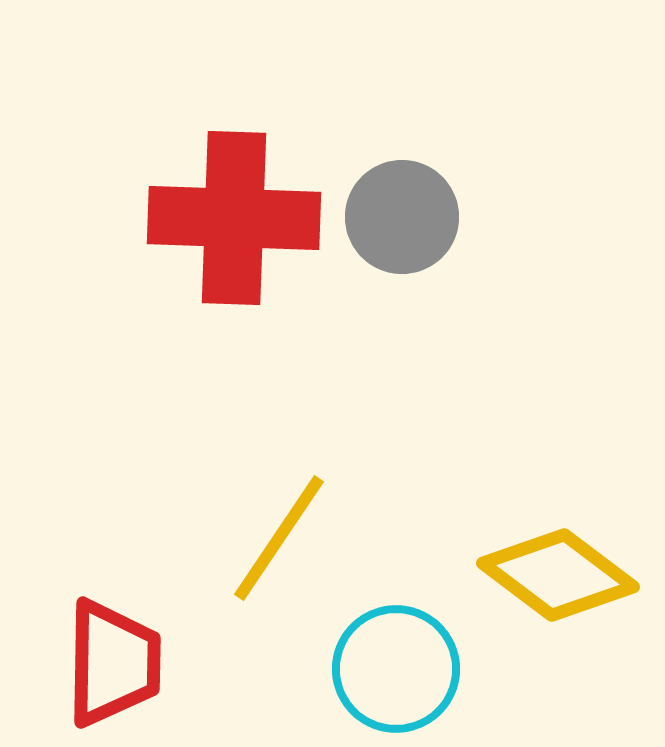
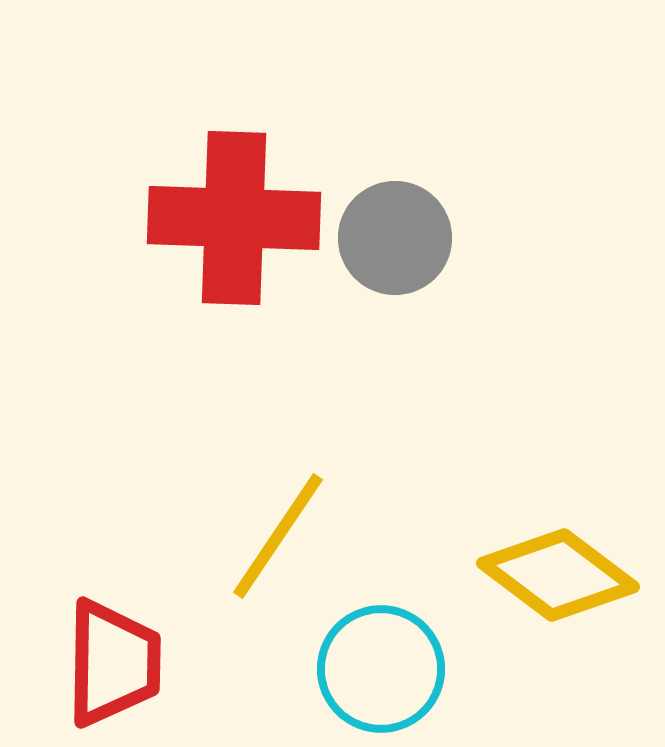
gray circle: moved 7 px left, 21 px down
yellow line: moved 1 px left, 2 px up
cyan circle: moved 15 px left
